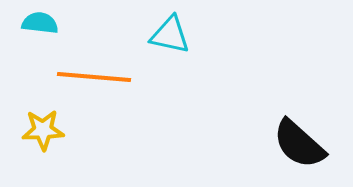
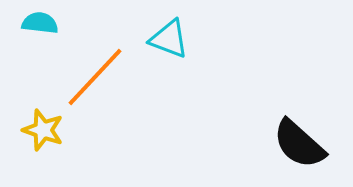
cyan triangle: moved 1 px left, 4 px down; rotated 9 degrees clockwise
orange line: moved 1 px right; rotated 52 degrees counterclockwise
yellow star: rotated 21 degrees clockwise
